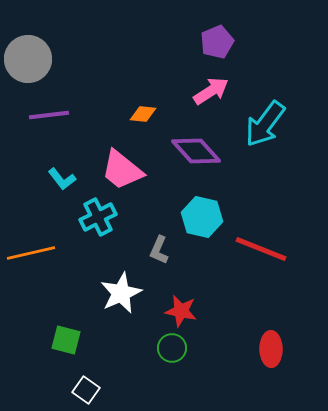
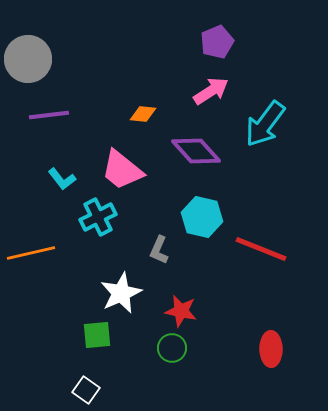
green square: moved 31 px right, 5 px up; rotated 20 degrees counterclockwise
